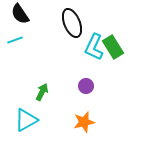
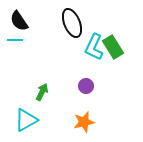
black semicircle: moved 1 px left, 7 px down
cyan line: rotated 21 degrees clockwise
